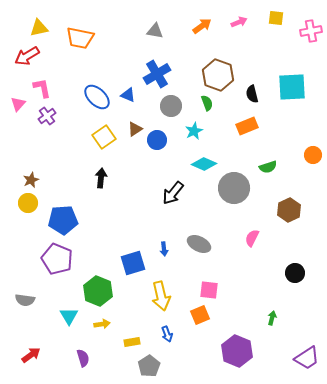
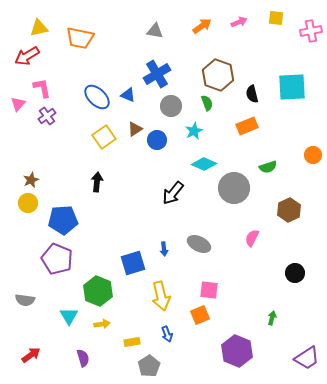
black arrow at (101, 178): moved 4 px left, 4 px down
